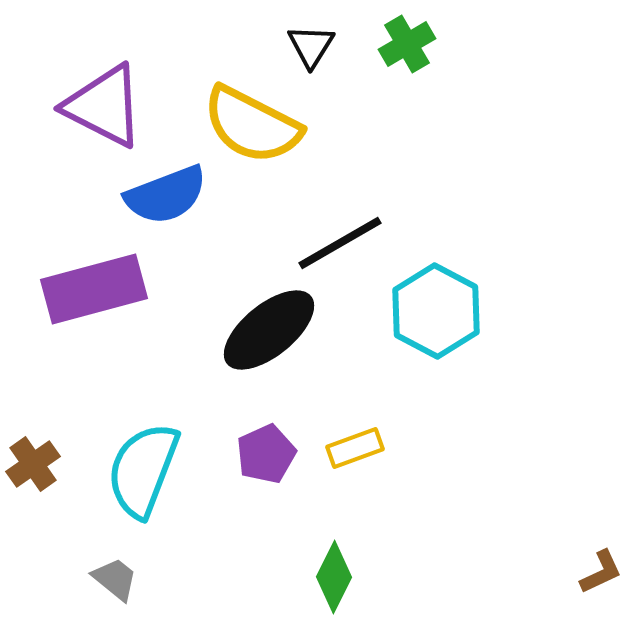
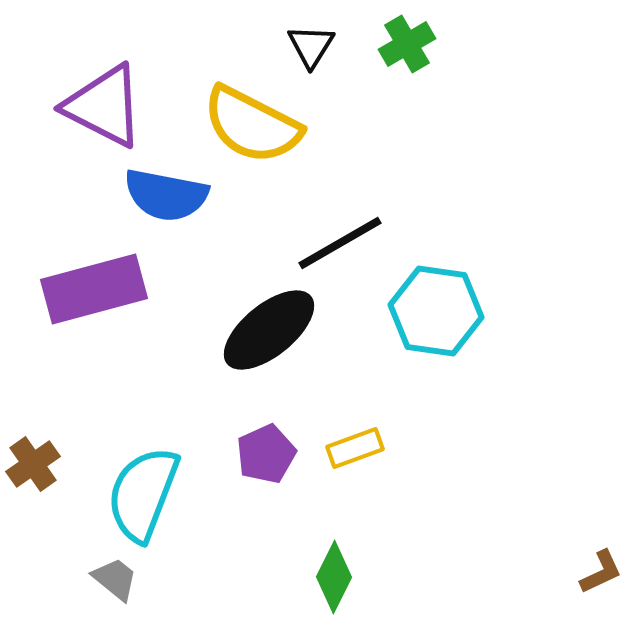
blue semicircle: rotated 32 degrees clockwise
cyan hexagon: rotated 20 degrees counterclockwise
cyan semicircle: moved 24 px down
